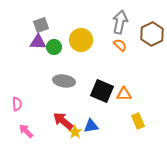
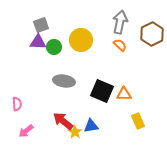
pink arrow: rotated 84 degrees counterclockwise
